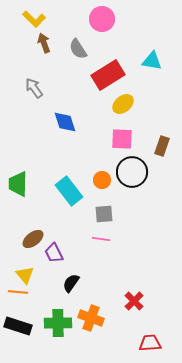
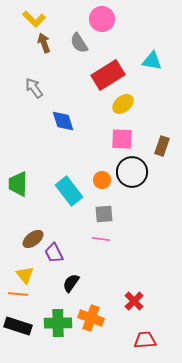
gray semicircle: moved 1 px right, 6 px up
blue diamond: moved 2 px left, 1 px up
orange line: moved 2 px down
red trapezoid: moved 5 px left, 3 px up
